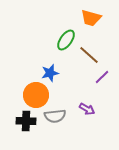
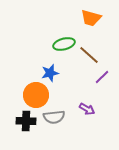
green ellipse: moved 2 px left, 4 px down; rotated 40 degrees clockwise
gray semicircle: moved 1 px left, 1 px down
